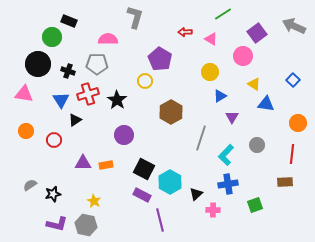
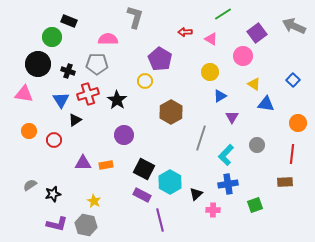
orange circle at (26, 131): moved 3 px right
